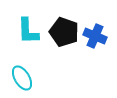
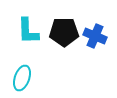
black pentagon: rotated 20 degrees counterclockwise
cyan ellipse: rotated 50 degrees clockwise
